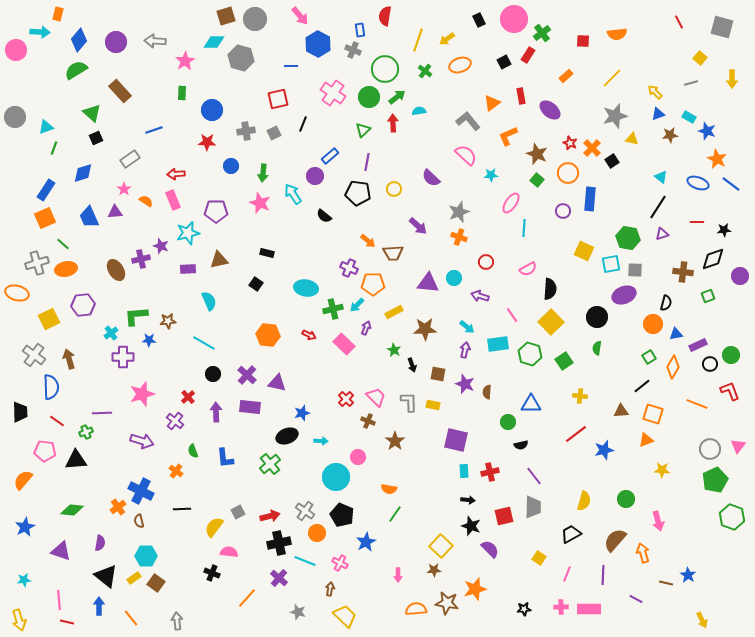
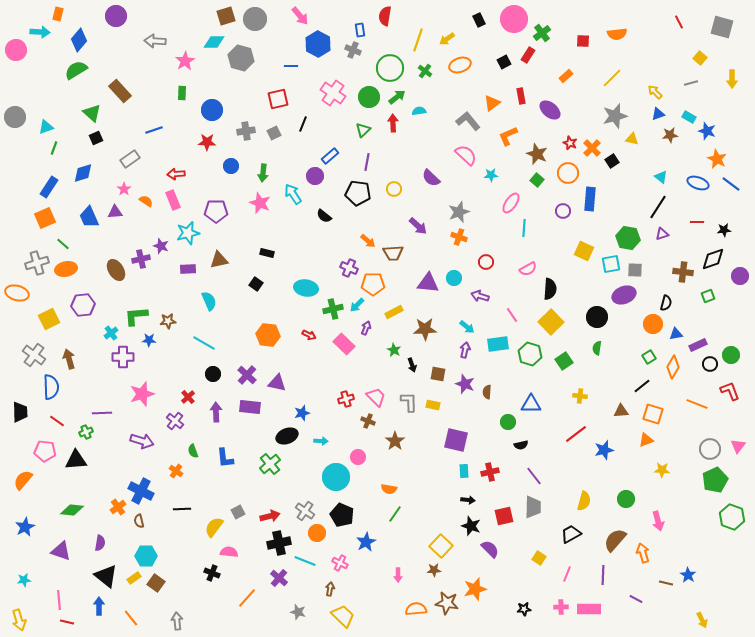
purple circle at (116, 42): moved 26 px up
green circle at (385, 69): moved 5 px right, 1 px up
blue rectangle at (46, 190): moved 3 px right, 3 px up
red cross at (346, 399): rotated 28 degrees clockwise
yellow trapezoid at (345, 616): moved 2 px left
